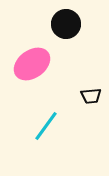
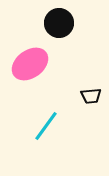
black circle: moved 7 px left, 1 px up
pink ellipse: moved 2 px left
